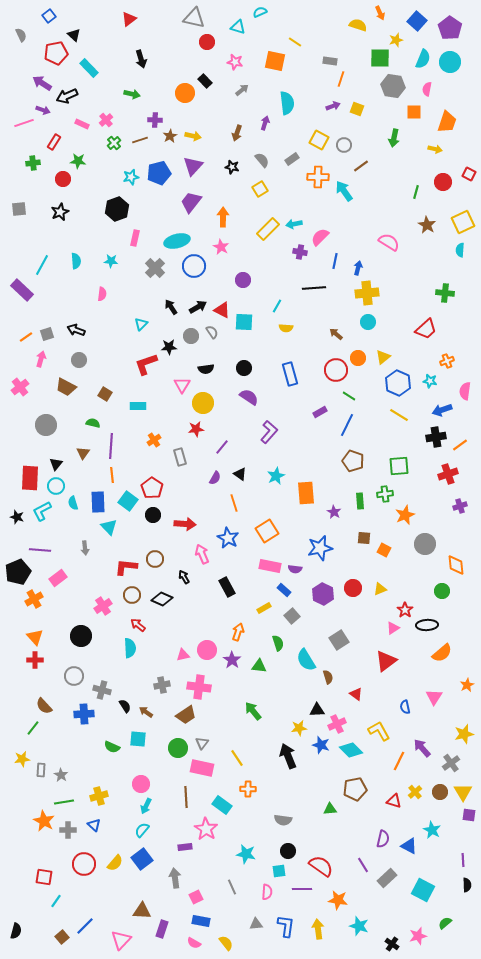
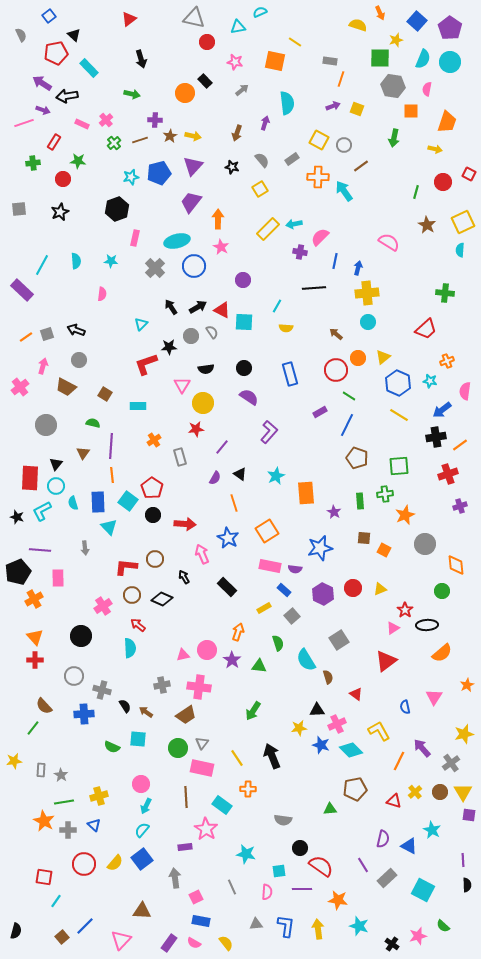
cyan triangle at (238, 27): rotated 28 degrees counterclockwise
black arrow at (67, 96): rotated 15 degrees clockwise
orange square at (414, 112): moved 3 px left, 1 px up
orange arrow at (223, 217): moved 5 px left, 2 px down
pink arrow at (41, 359): moved 2 px right, 7 px down
blue arrow at (442, 410): rotated 18 degrees counterclockwise
brown pentagon at (353, 461): moved 4 px right, 3 px up
pink rectangle at (58, 578): rotated 54 degrees counterclockwise
black rectangle at (227, 587): rotated 18 degrees counterclockwise
green arrow at (253, 711): rotated 108 degrees counterclockwise
black arrow at (288, 756): moved 16 px left
yellow star at (22, 759): moved 8 px left, 2 px down
black circle at (288, 851): moved 12 px right, 3 px up
green semicircle at (445, 923): moved 2 px left, 3 px down; rotated 96 degrees counterclockwise
purple rectangle at (162, 929): moved 7 px right, 14 px down; rotated 18 degrees clockwise
